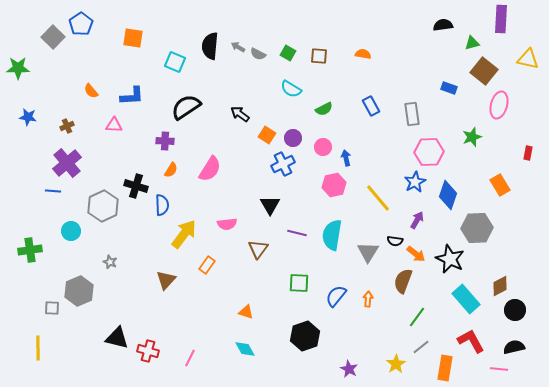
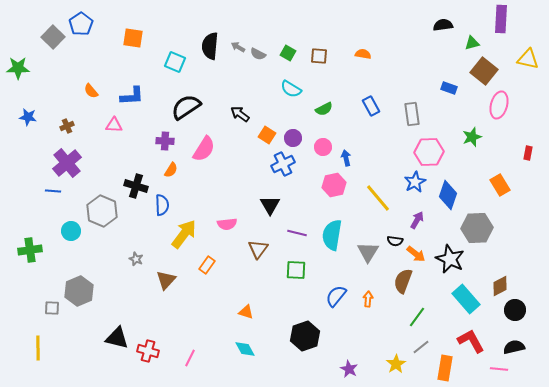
pink semicircle at (210, 169): moved 6 px left, 20 px up
gray hexagon at (103, 206): moved 1 px left, 5 px down; rotated 12 degrees counterclockwise
gray star at (110, 262): moved 26 px right, 3 px up
green square at (299, 283): moved 3 px left, 13 px up
